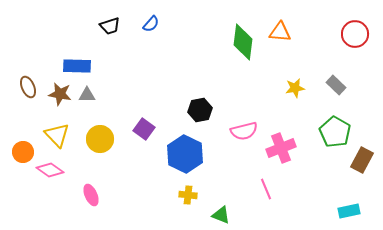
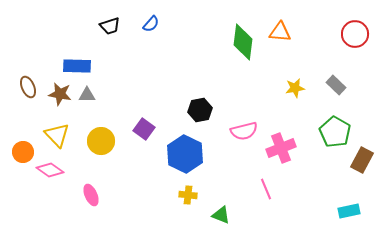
yellow circle: moved 1 px right, 2 px down
